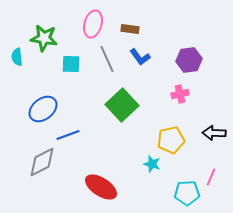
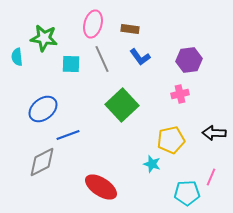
gray line: moved 5 px left
